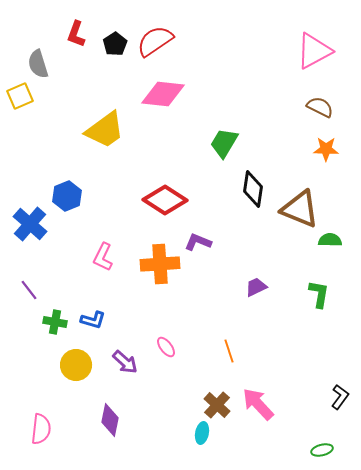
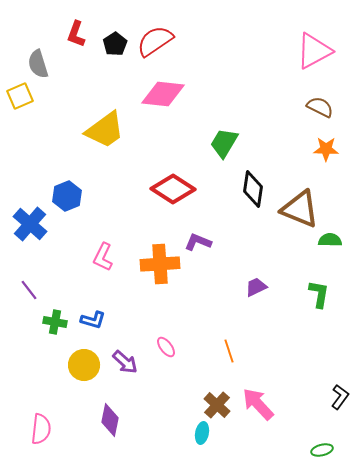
red diamond: moved 8 px right, 11 px up
yellow circle: moved 8 px right
